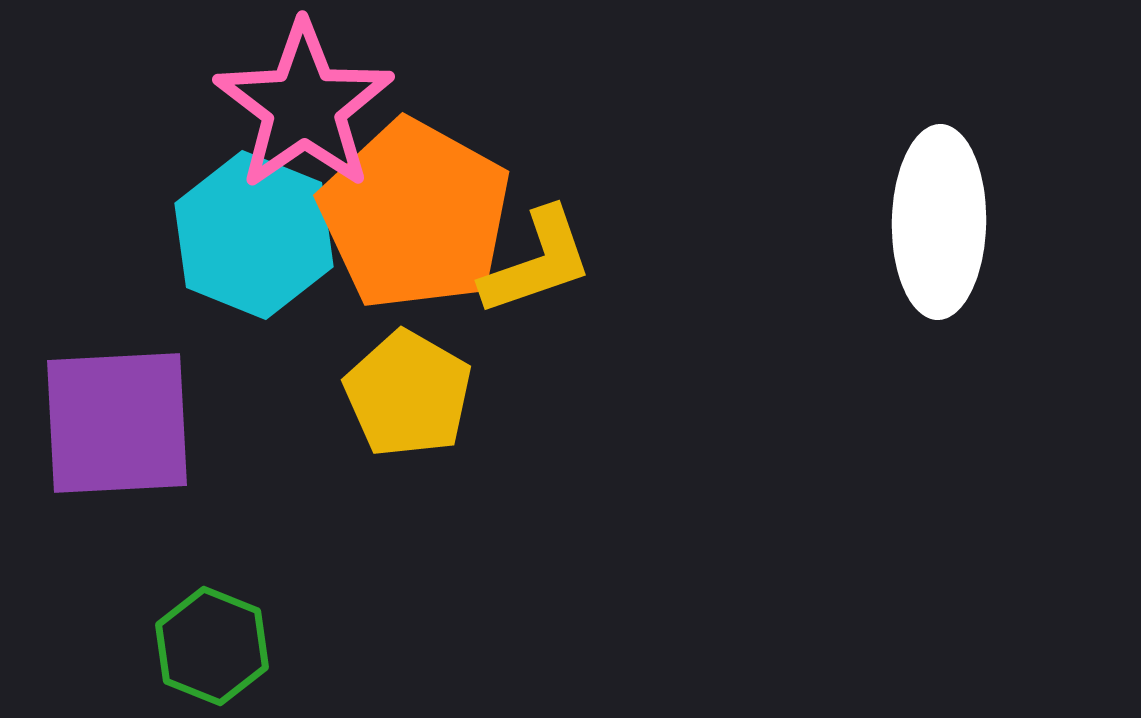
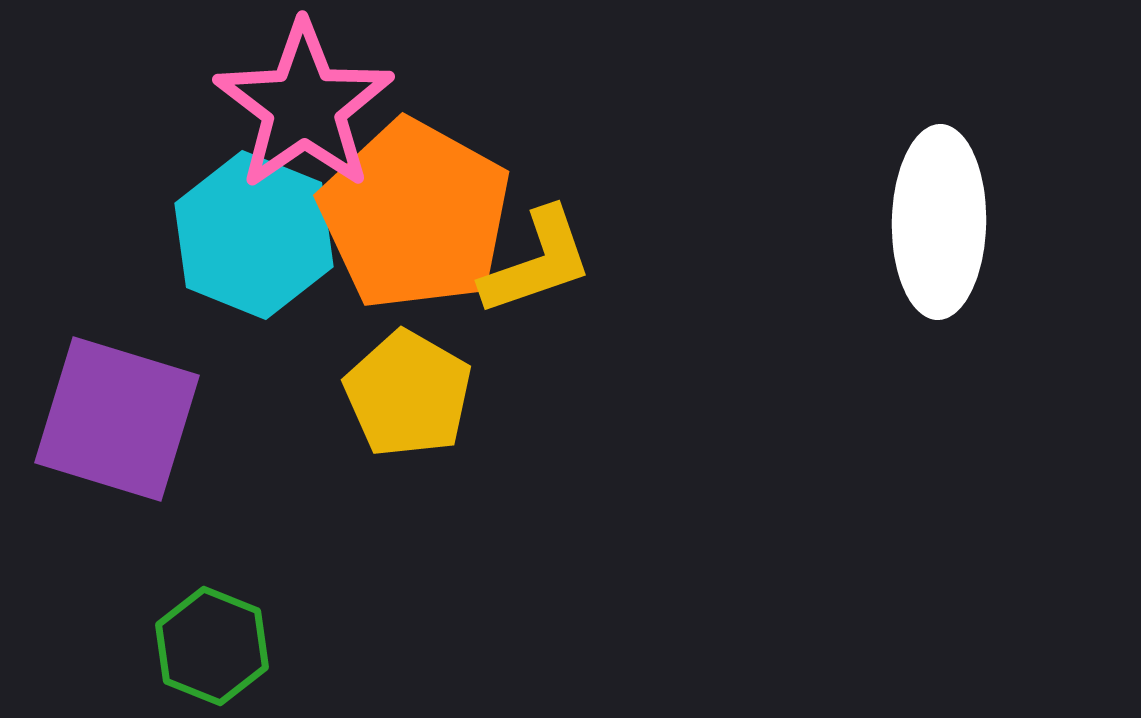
purple square: moved 4 px up; rotated 20 degrees clockwise
